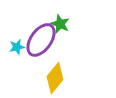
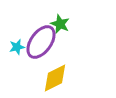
purple ellipse: moved 2 px down
yellow diamond: rotated 24 degrees clockwise
